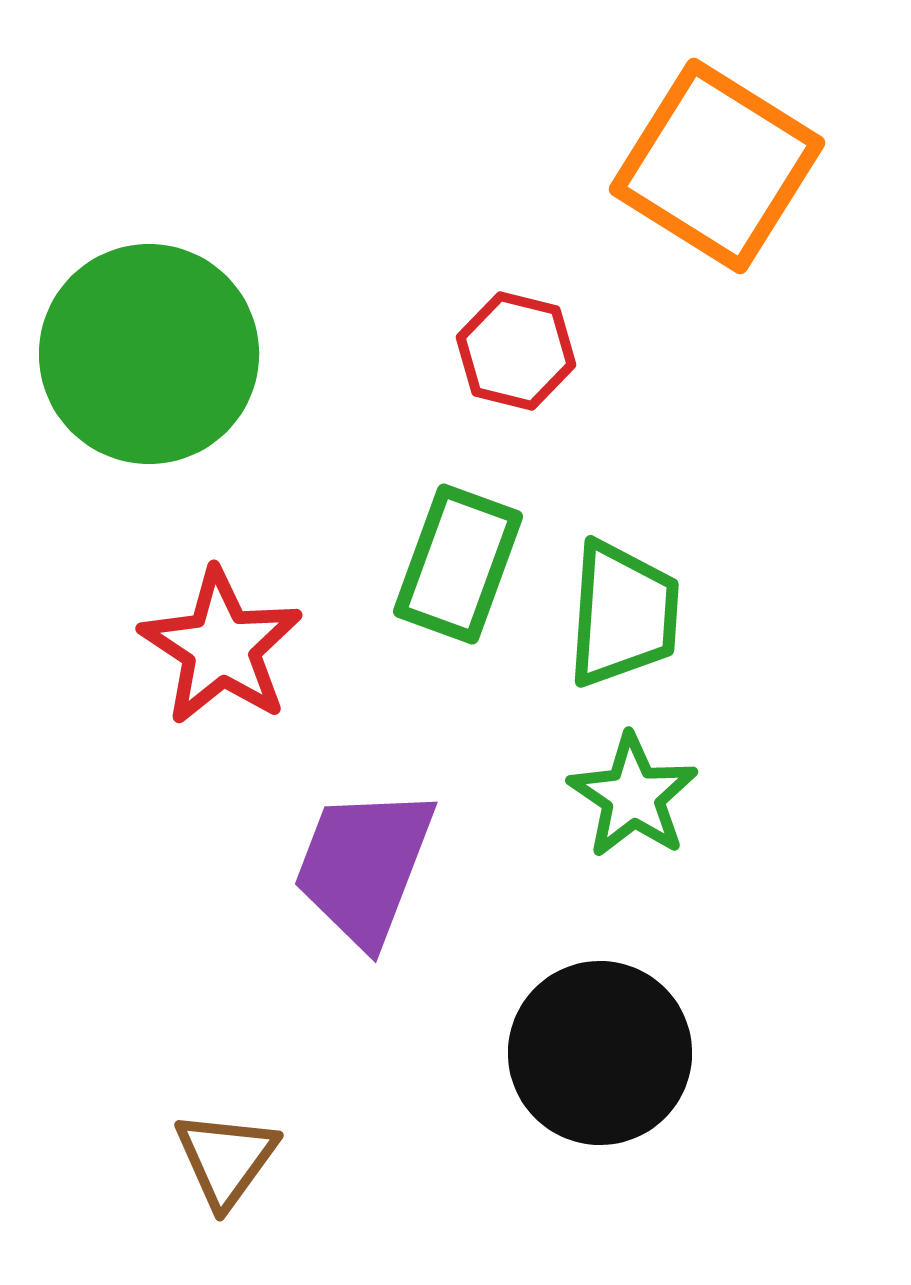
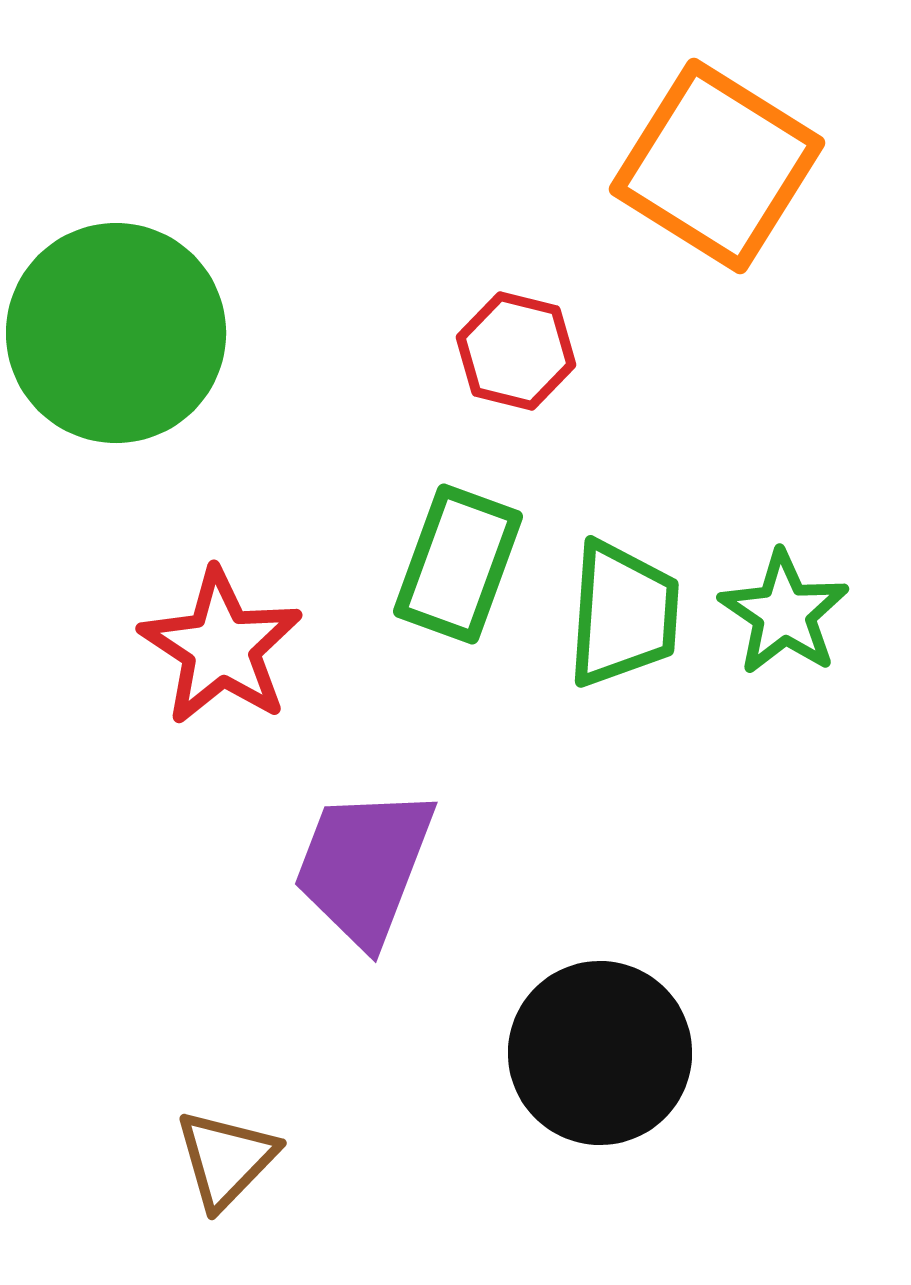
green circle: moved 33 px left, 21 px up
green star: moved 151 px right, 183 px up
brown triangle: rotated 8 degrees clockwise
